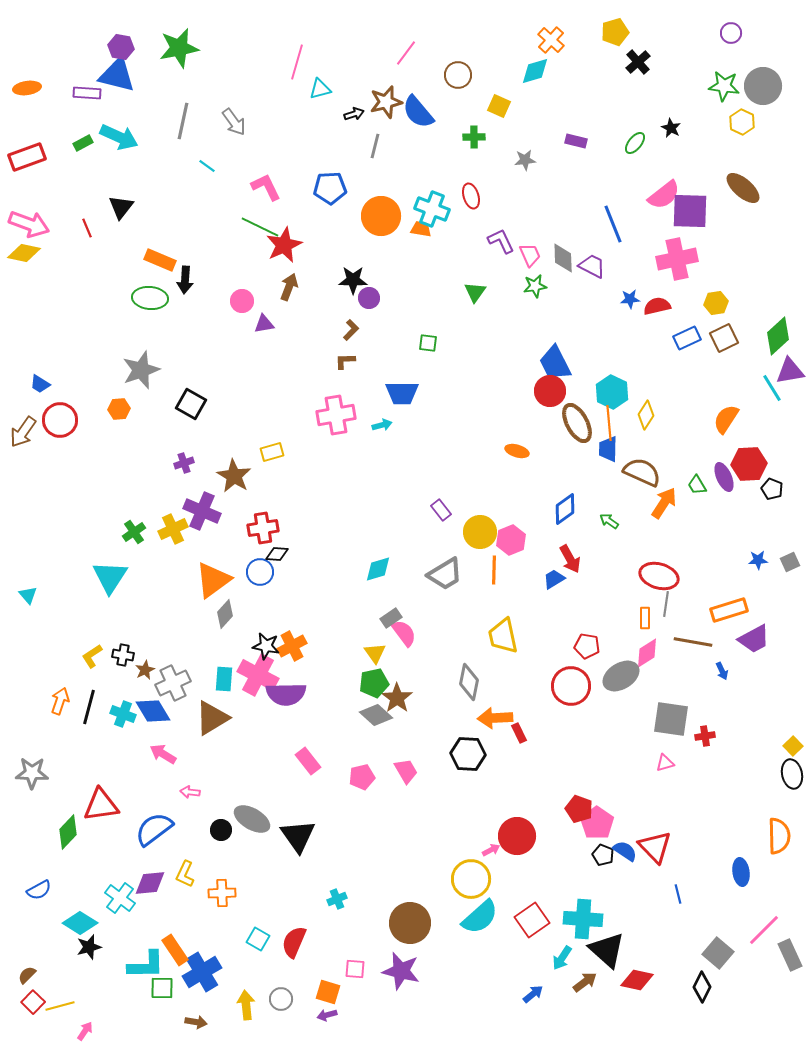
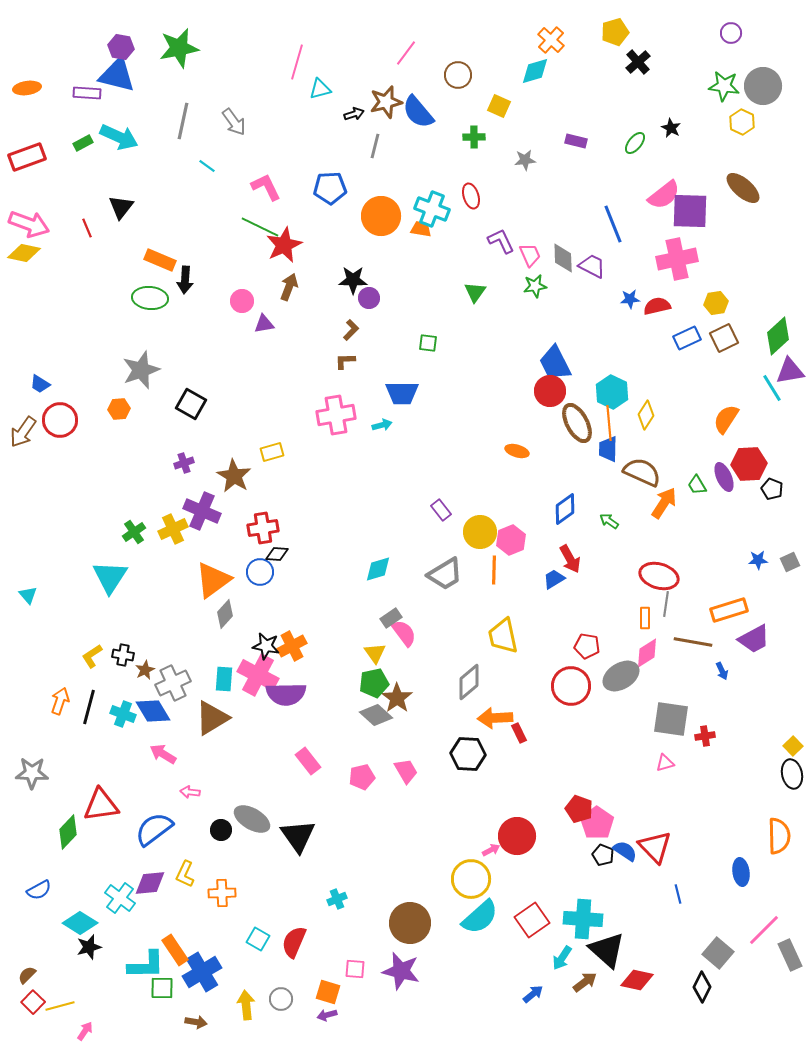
gray diamond at (469, 682): rotated 39 degrees clockwise
